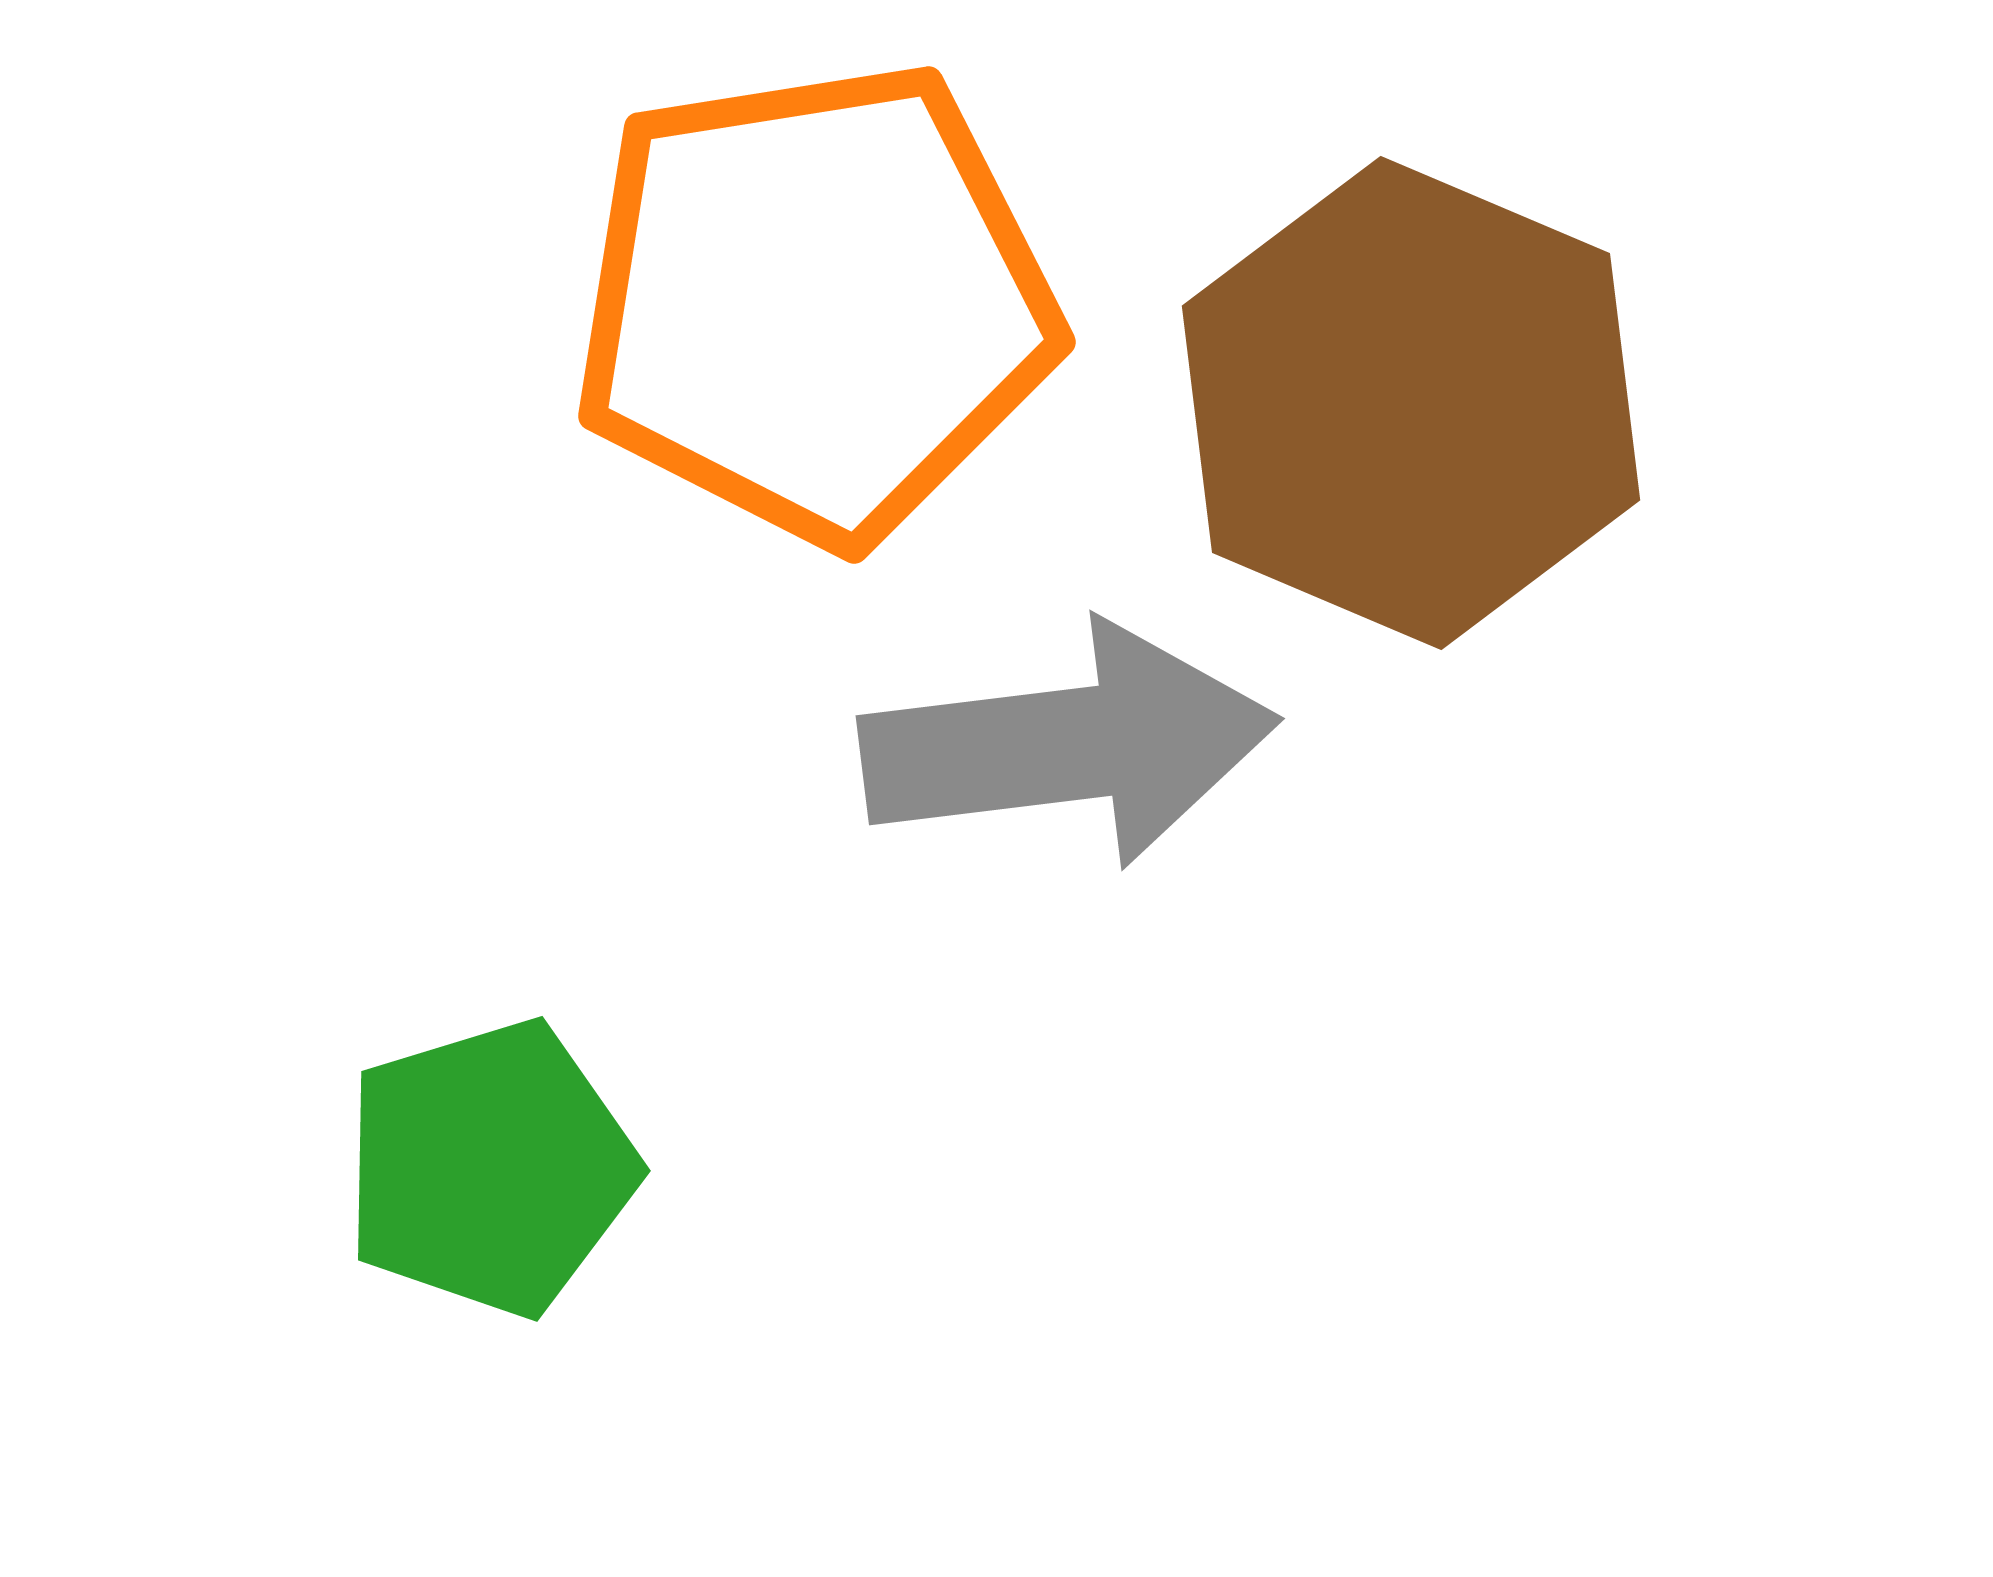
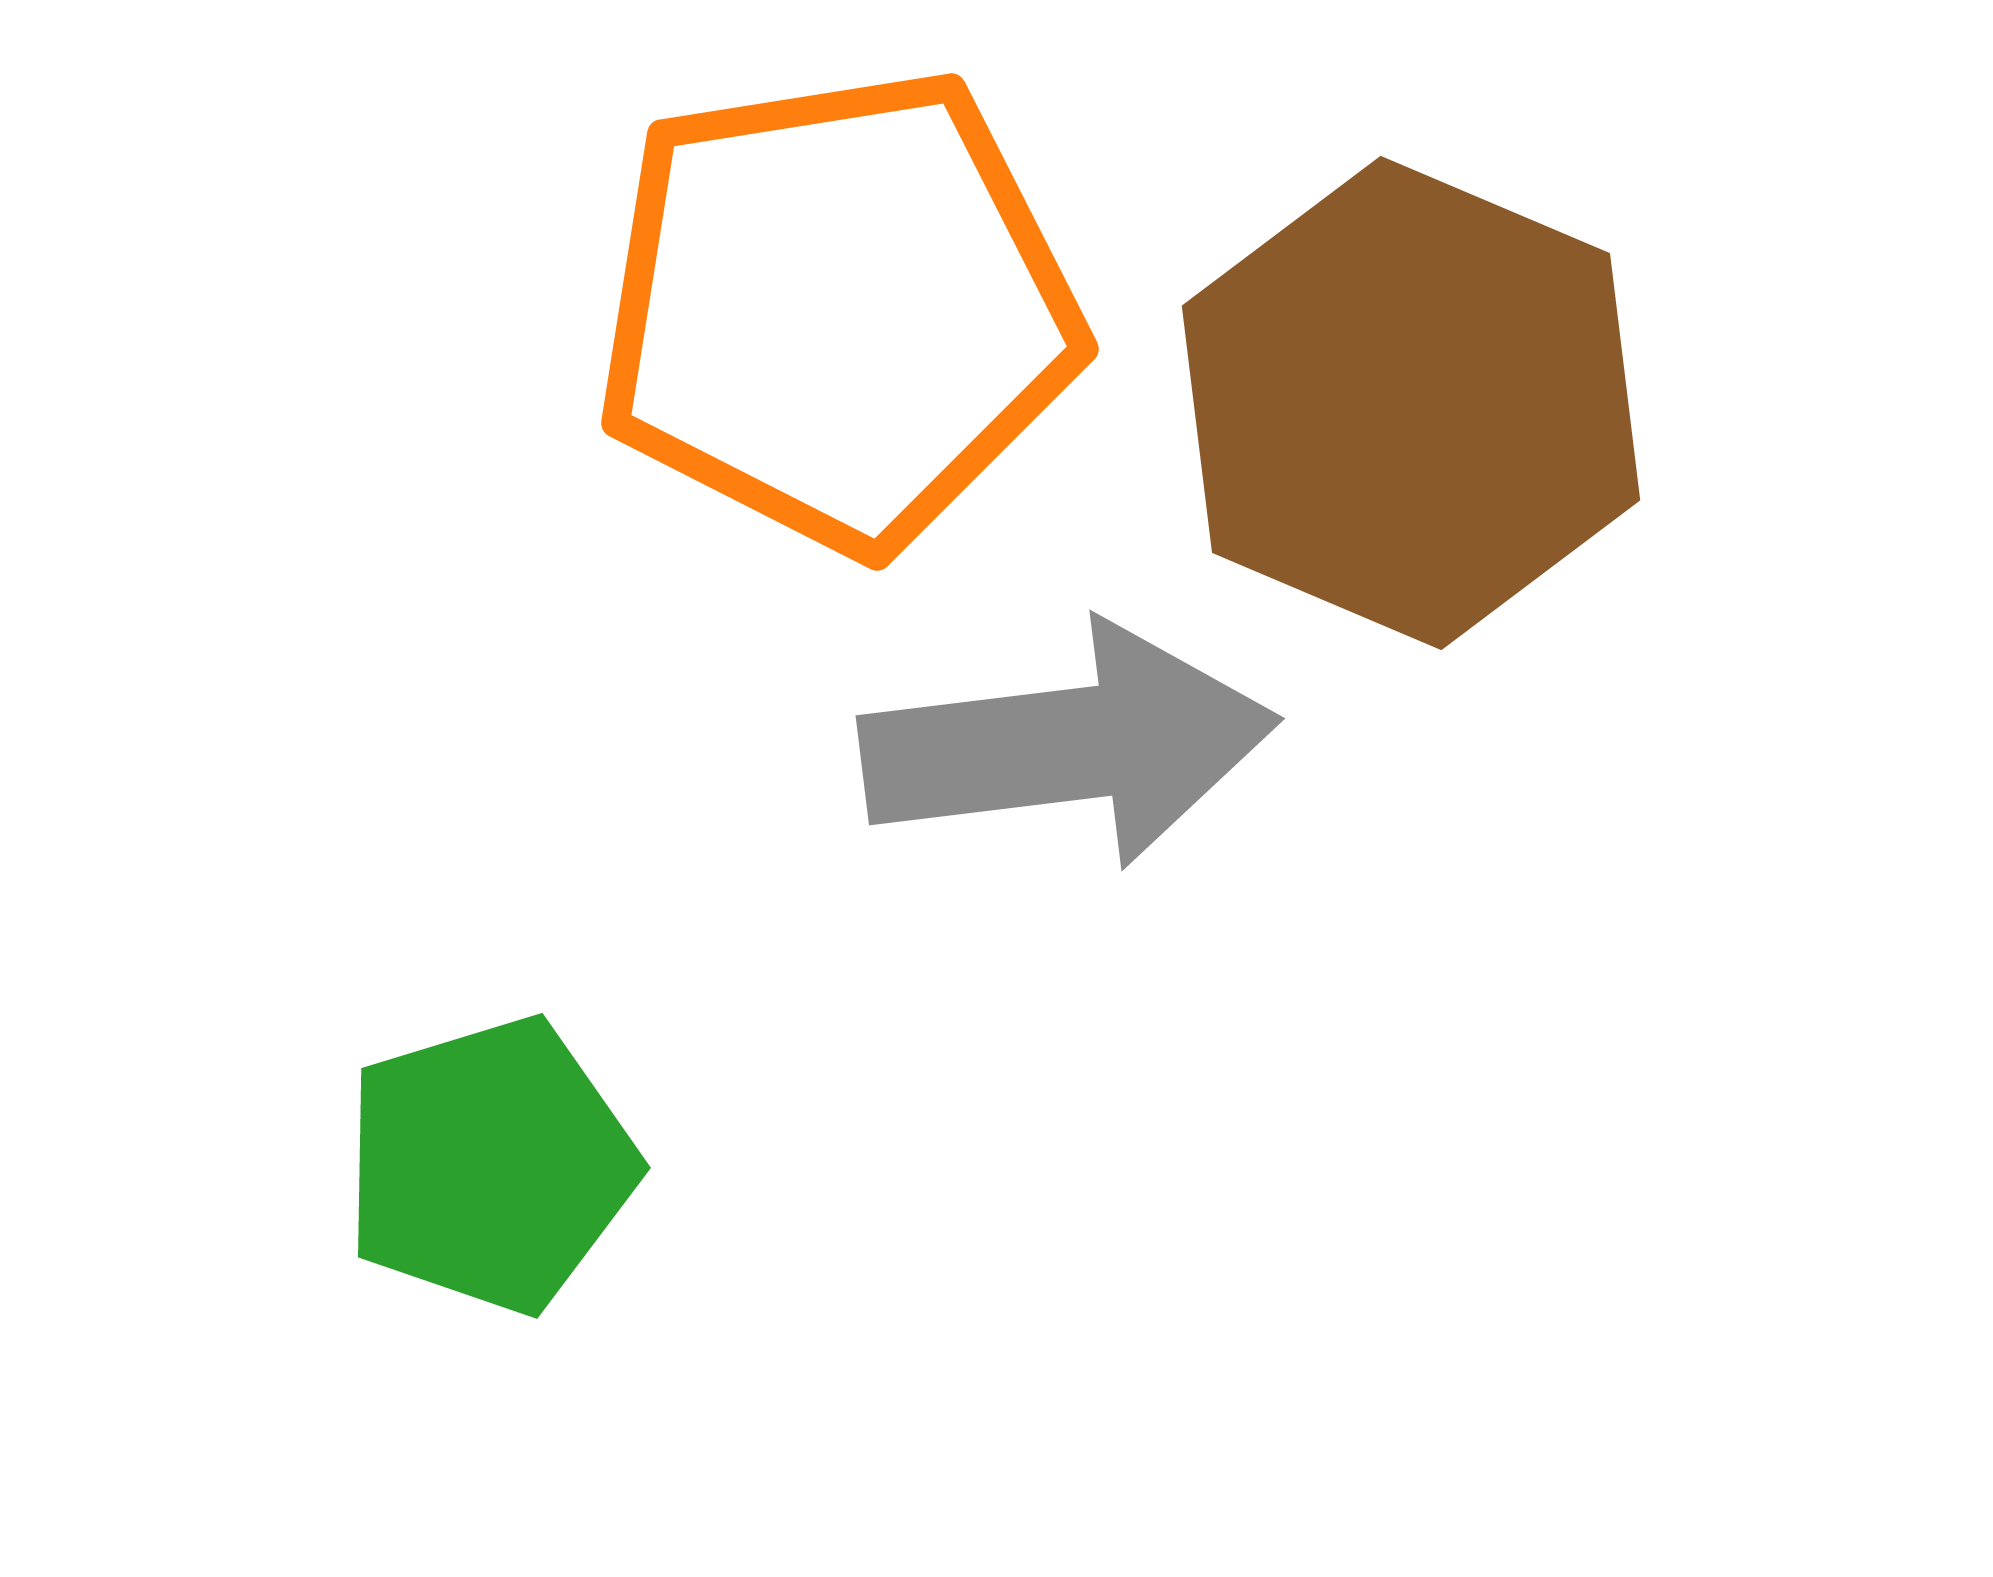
orange pentagon: moved 23 px right, 7 px down
green pentagon: moved 3 px up
